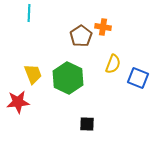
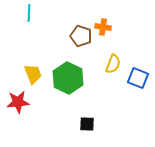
brown pentagon: rotated 20 degrees counterclockwise
